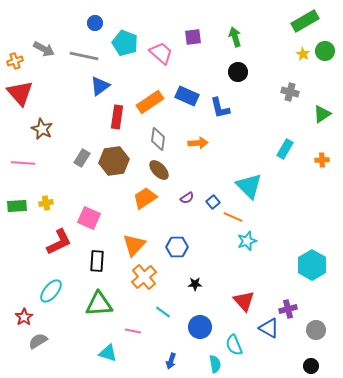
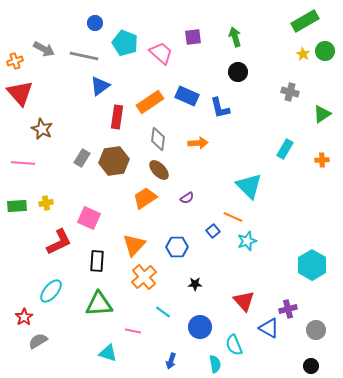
blue square at (213, 202): moved 29 px down
